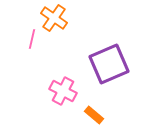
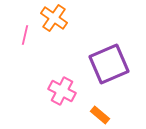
pink line: moved 7 px left, 4 px up
pink cross: moved 1 px left
orange rectangle: moved 6 px right
